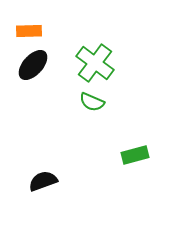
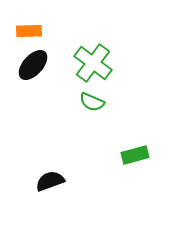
green cross: moved 2 px left
black semicircle: moved 7 px right
